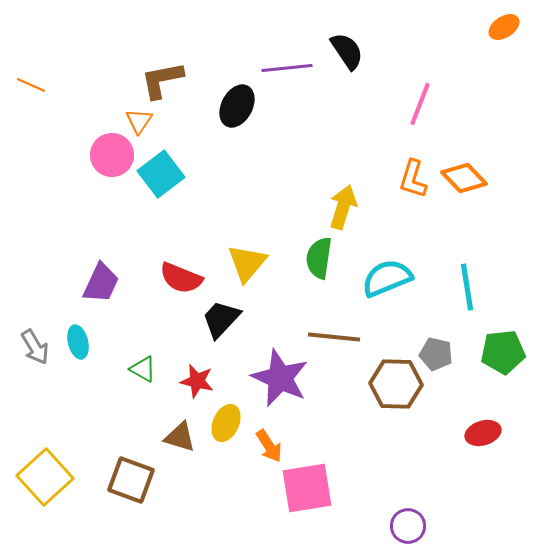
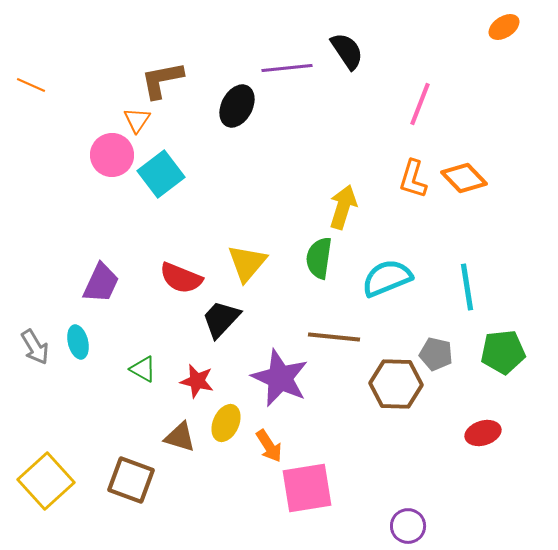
orange triangle: moved 2 px left, 1 px up
yellow square: moved 1 px right, 4 px down
